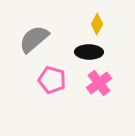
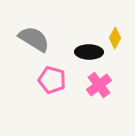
yellow diamond: moved 18 px right, 14 px down
gray semicircle: rotated 72 degrees clockwise
pink cross: moved 2 px down
